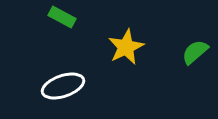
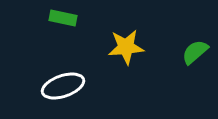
green rectangle: moved 1 px right, 1 px down; rotated 16 degrees counterclockwise
yellow star: rotated 21 degrees clockwise
